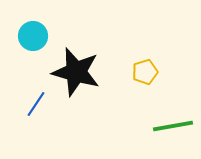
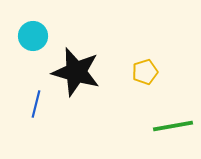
blue line: rotated 20 degrees counterclockwise
